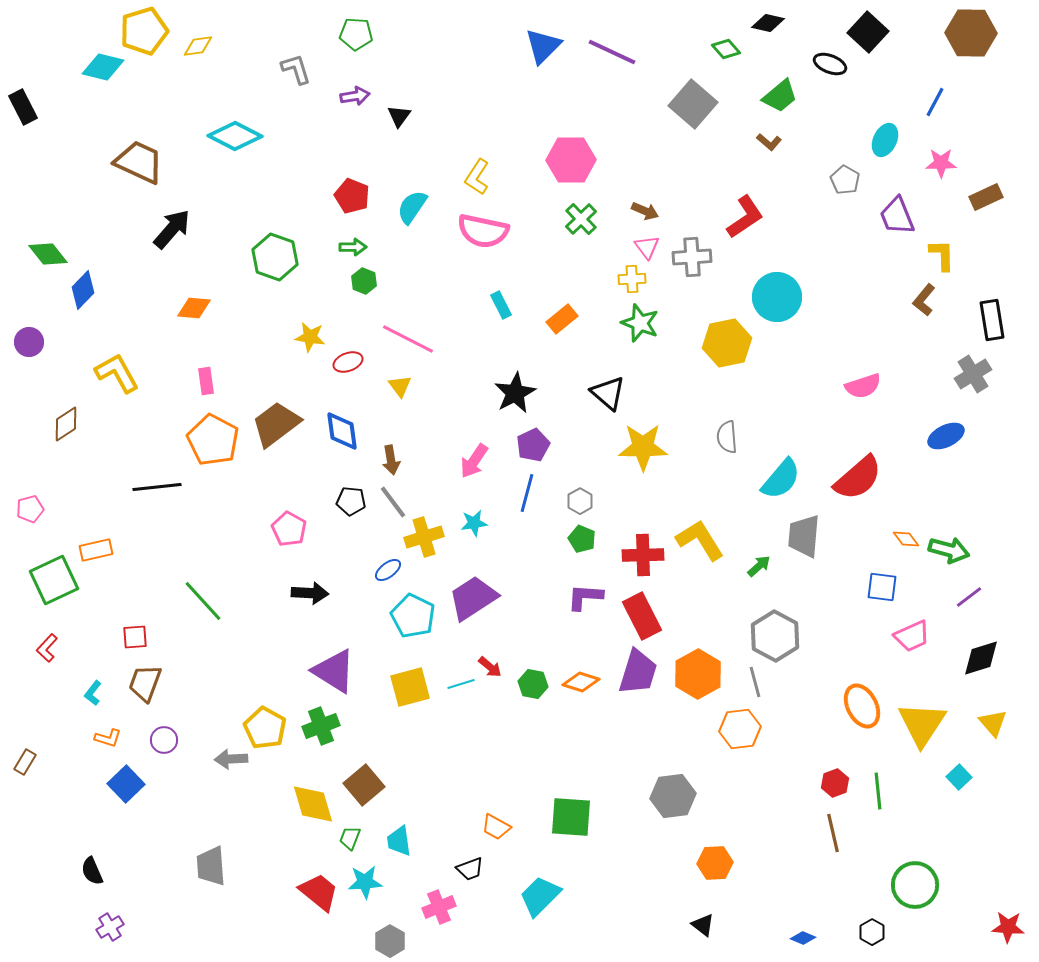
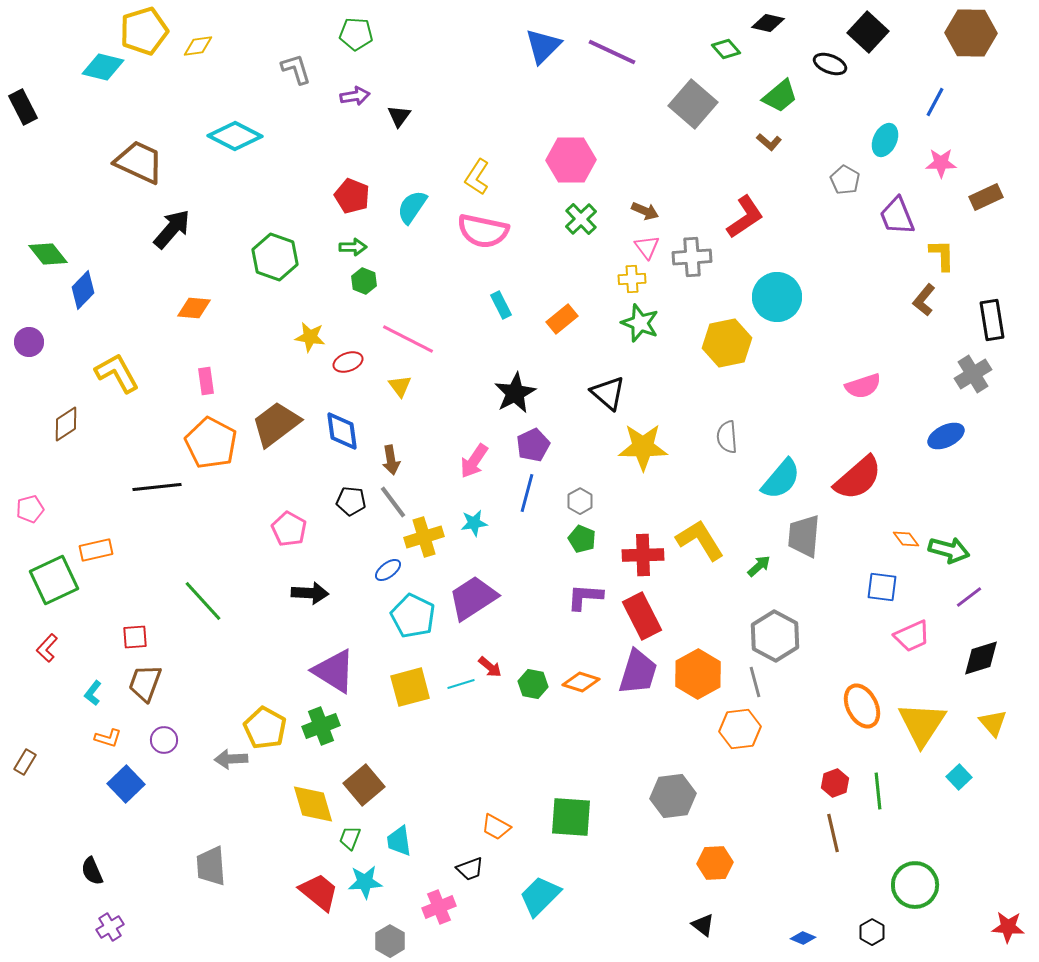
orange pentagon at (213, 440): moved 2 px left, 3 px down
